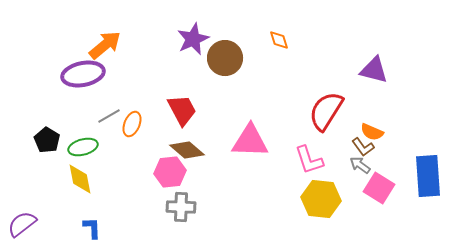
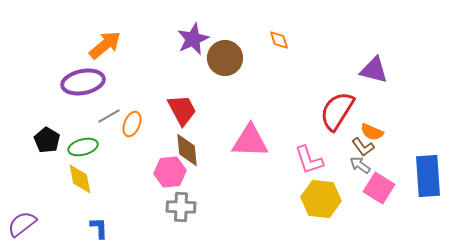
purple ellipse: moved 8 px down
red semicircle: moved 11 px right
brown diamond: rotated 44 degrees clockwise
blue L-shape: moved 7 px right
